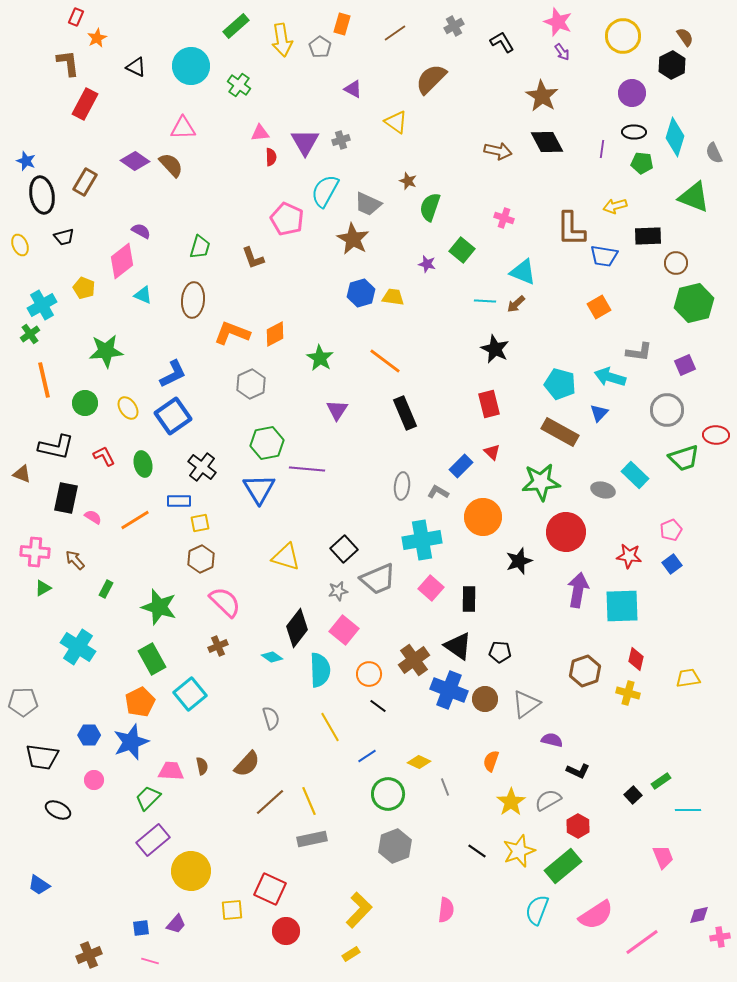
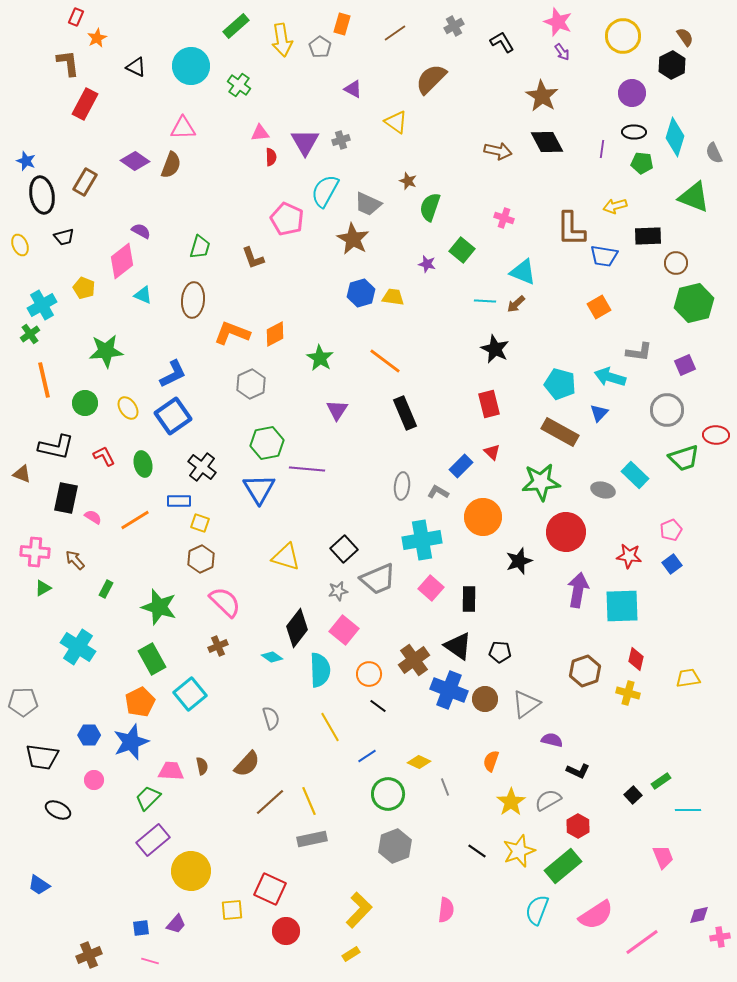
brown semicircle at (171, 165): rotated 64 degrees clockwise
yellow square at (200, 523): rotated 30 degrees clockwise
